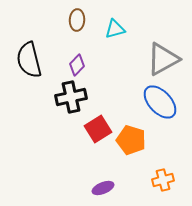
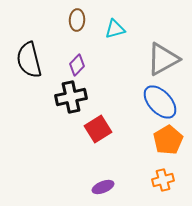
orange pentagon: moved 37 px right; rotated 24 degrees clockwise
purple ellipse: moved 1 px up
